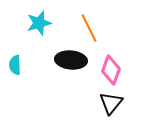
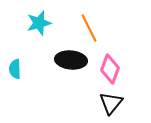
cyan semicircle: moved 4 px down
pink diamond: moved 1 px left, 1 px up
